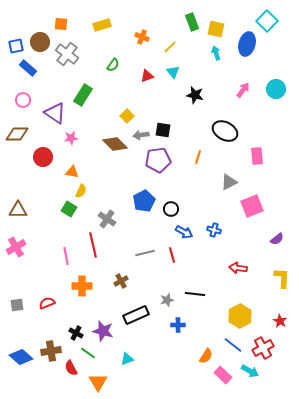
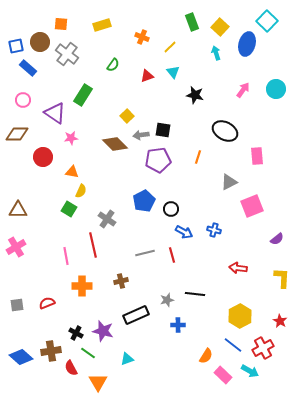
yellow square at (216, 29): moved 4 px right, 2 px up; rotated 30 degrees clockwise
brown cross at (121, 281): rotated 16 degrees clockwise
